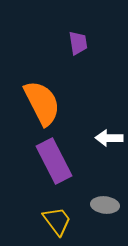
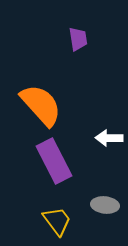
purple trapezoid: moved 4 px up
orange semicircle: moved 1 px left, 2 px down; rotated 15 degrees counterclockwise
